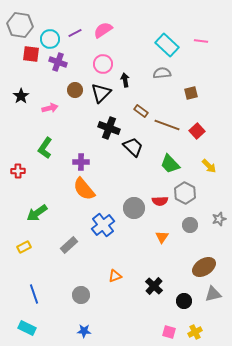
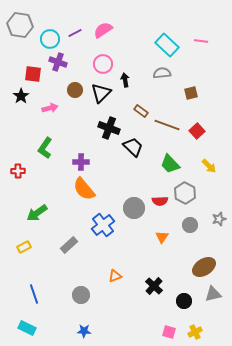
red square at (31, 54): moved 2 px right, 20 px down
